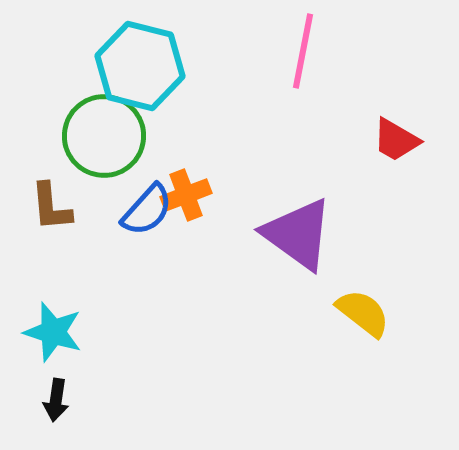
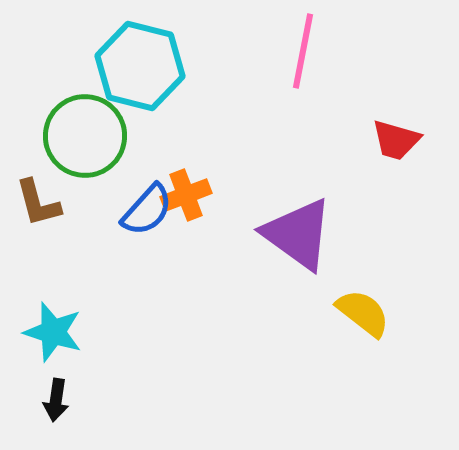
green circle: moved 19 px left
red trapezoid: rotated 14 degrees counterclockwise
brown L-shape: moved 13 px left, 4 px up; rotated 10 degrees counterclockwise
